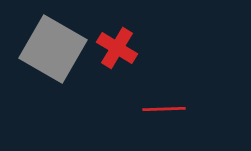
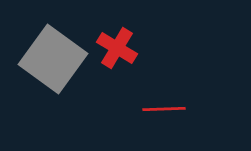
gray square: moved 10 px down; rotated 6 degrees clockwise
